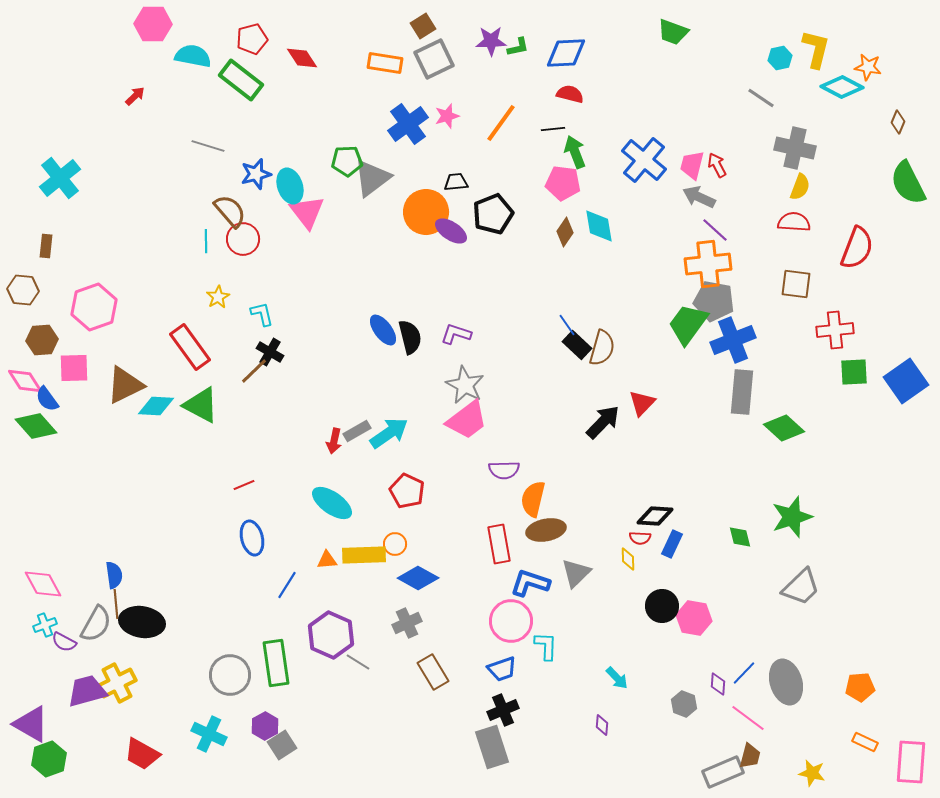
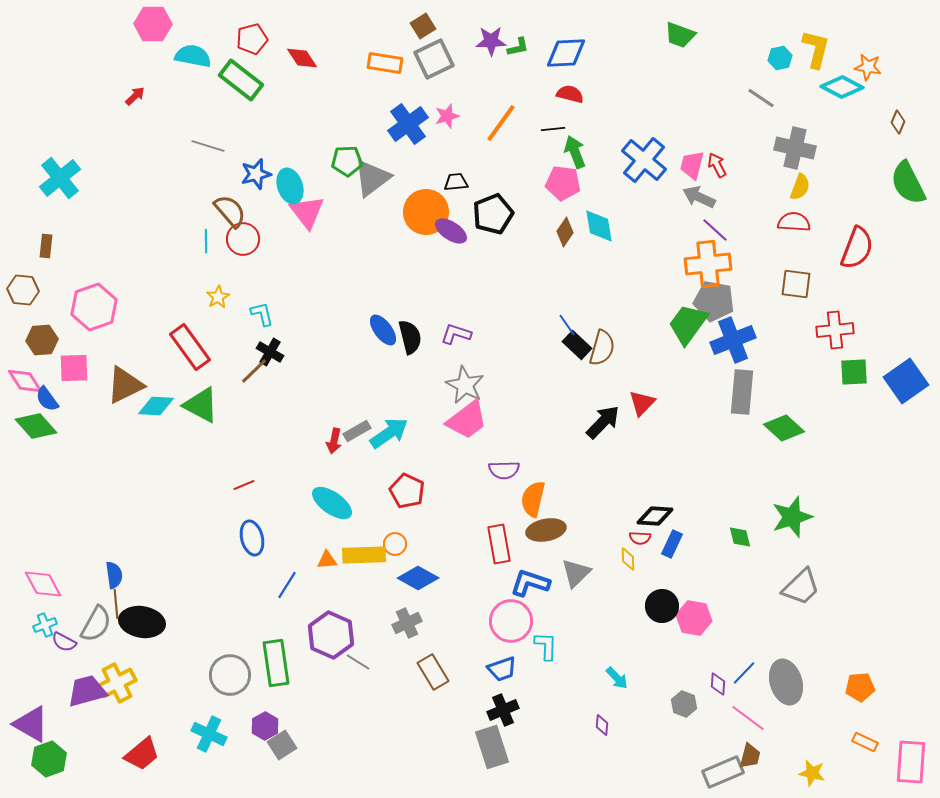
green trapezoid at (673, 32): moved 7 px right, 3 px down
red trapezoid at (142, 754): rotated 69 degrees counterclockwise
